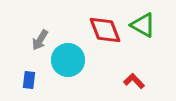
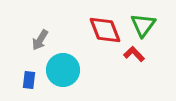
green triangle: rotated 36 degrees clockwise
cyan circle: moved 5 px left, 10 px down
red L-shape: moved 27 px up
